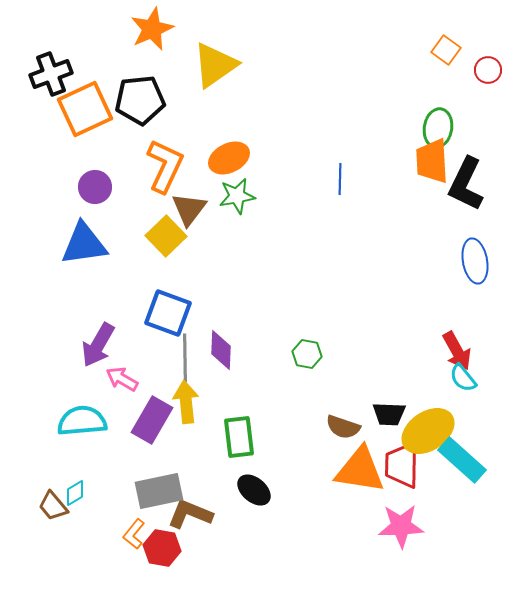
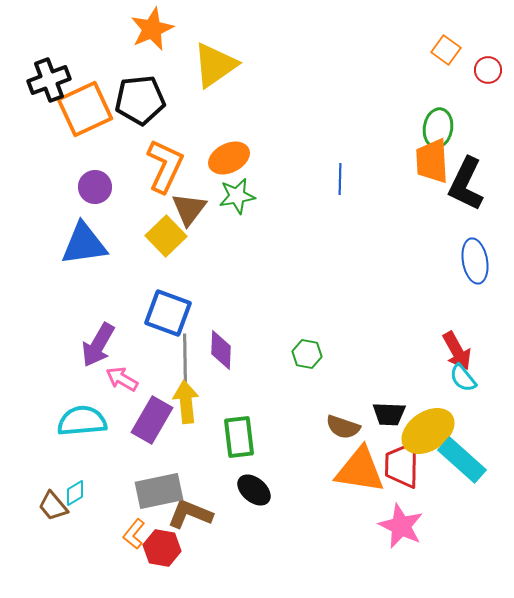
black cross at (51, 74): moved 2 px left, 6 px down
pink star at (401, 526): rotated 27 degrees clockwise
